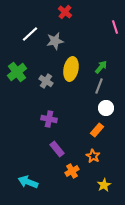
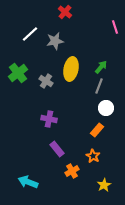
green cross: moved 1 px right, 1 px down
